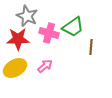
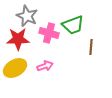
green trapezoid: moved 2 px up; rotated 15 degrees clockwise
pink arrow: rotated 21 degrees clockwise
